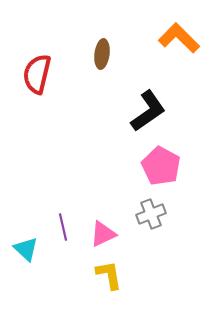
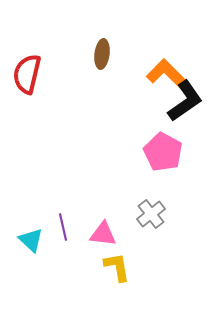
orange L-shape: moved 12 px left, 36 px down
red semicircle: moved 10 px left
black L-shape: moved 37 px right, 10 px up
pink pentagon: moved 2 px right, 14 px up
gray cross: rotated 16 degrees counterclockwise
pink triangle: rotated 32 degrees clockwise
cyan triangle: moved 5 px right, 9 px up
yellow L-shape: moved 8 px right, 8 px up
